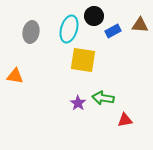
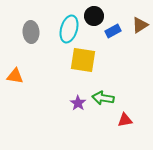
brown triangle: rotated 36 degrees counterclockwise
gray ellipse: rotated 15 degrees counterclockwise
